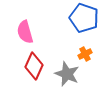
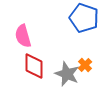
pink semicircle: moved 2 px left, 4 px down
orange cross: moved 11 px down; rotated 16 degrees counterclockwise
red diamond: rotated 24 degrees counterclockwise
